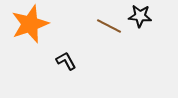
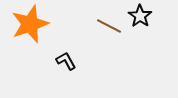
black star: rotated 30 degrees clockwise
